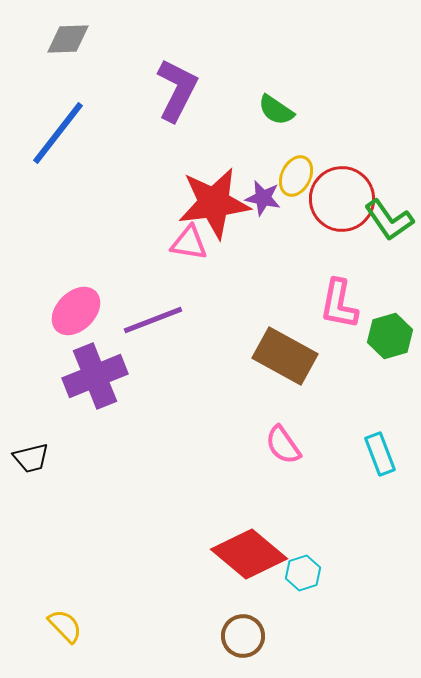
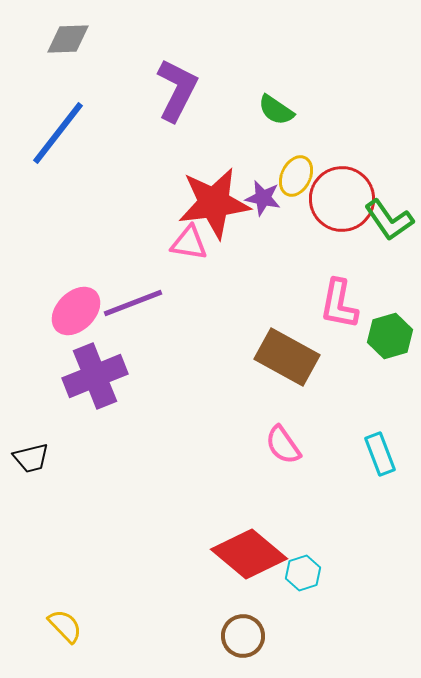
purple line: moved 20 px left, 17 px up
brown rectangle: moved 2 px right, 1 px down
